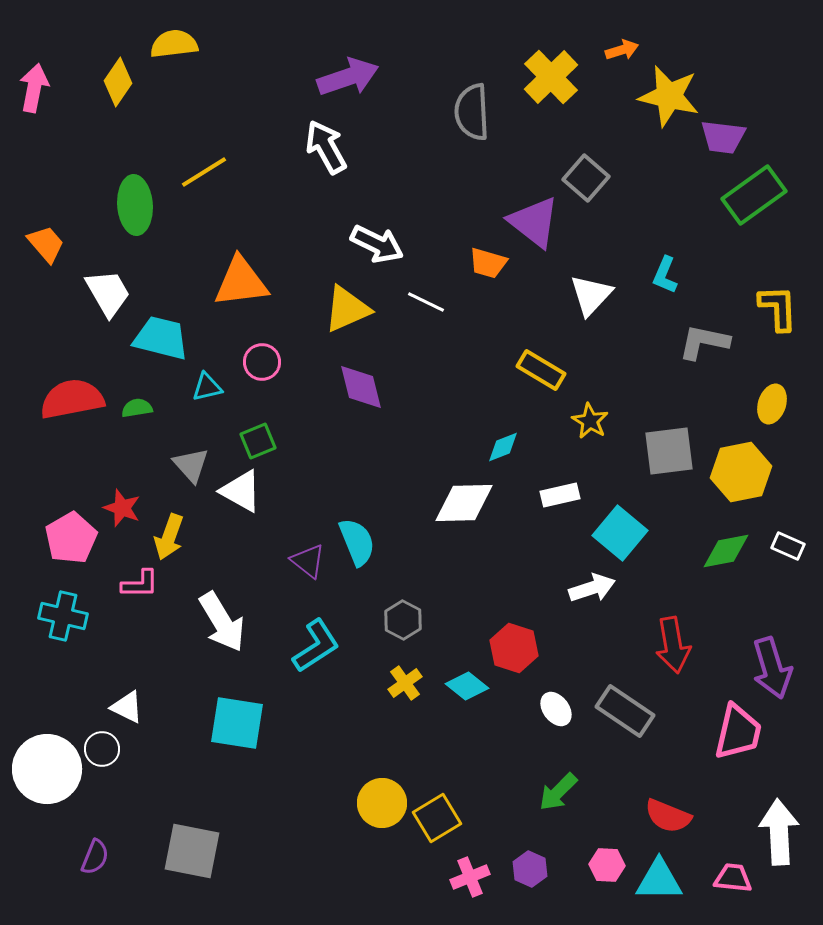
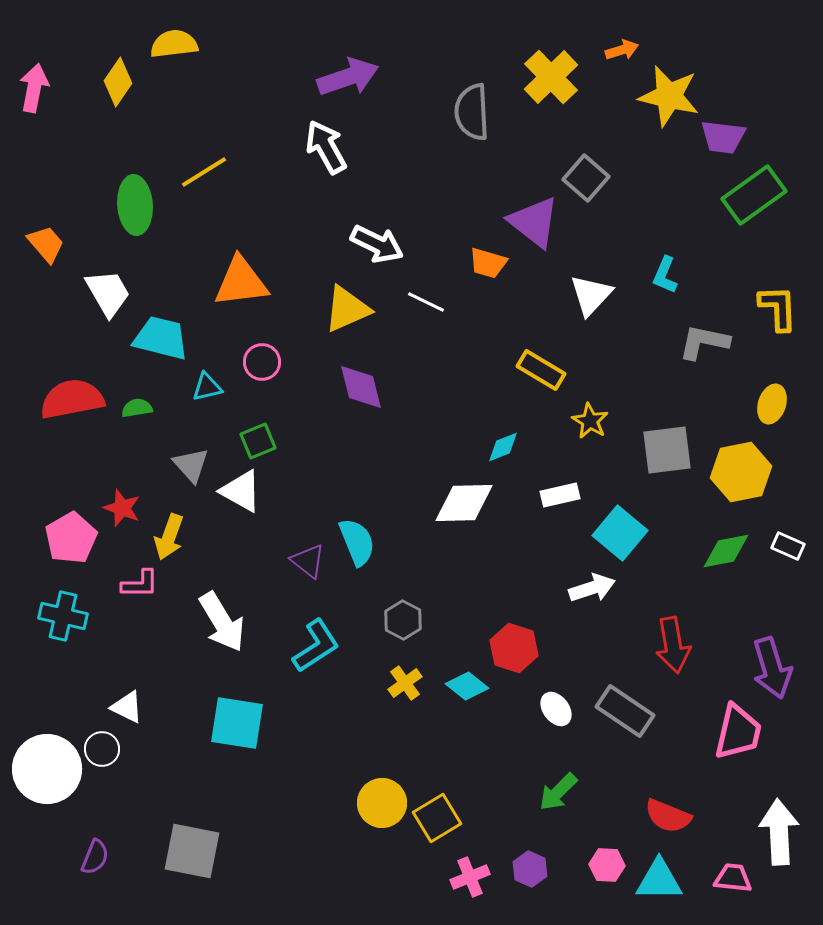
gray square at (669, 451): moved 2 px left, 1 px up
